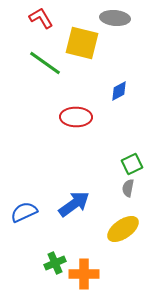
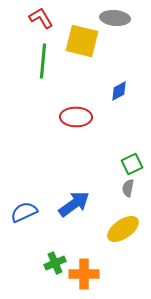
yellow square: moved 2 px up
green line: moved 2 px left, 2 px up; rotated 60 degrees clockwise
